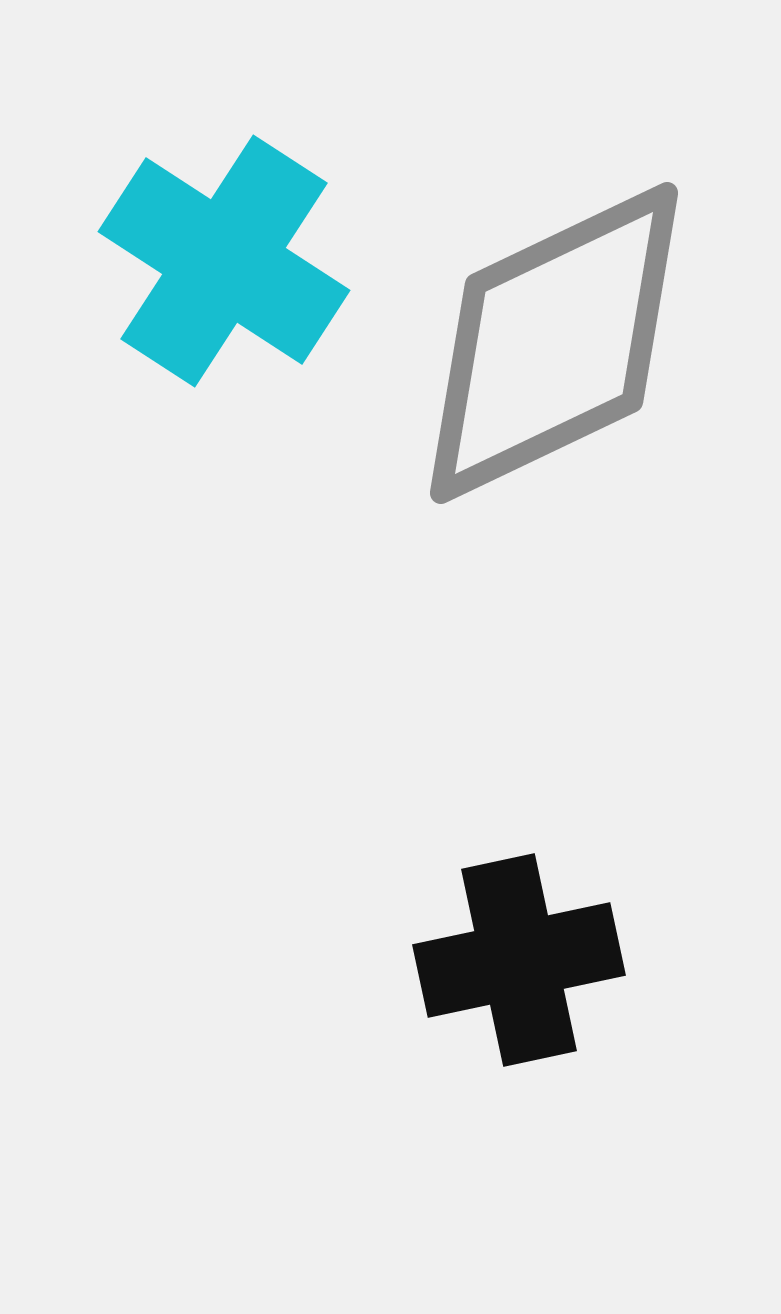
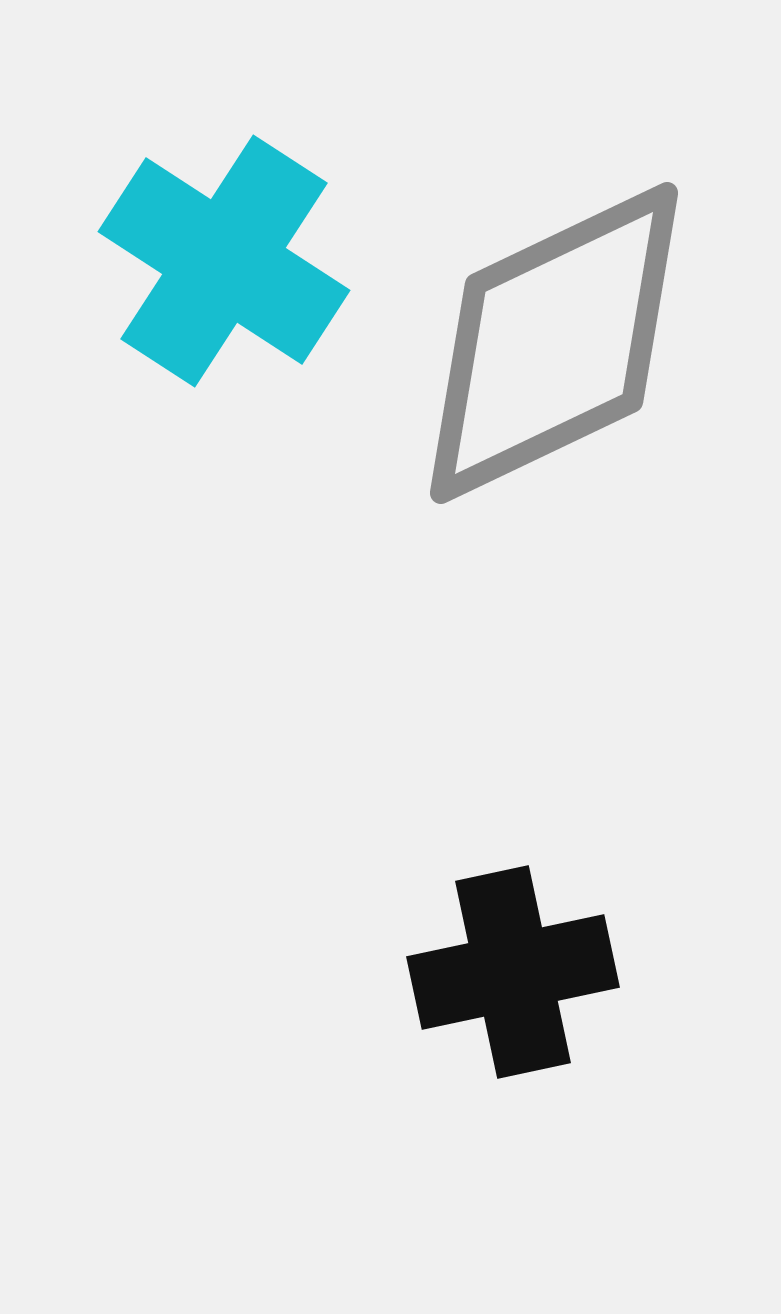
black cross: moved 6 px left, 12 px down
